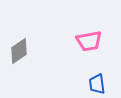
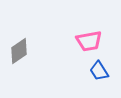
blue trapezoid: moved 2 px right, 13 px up; rotated 25 degrees counterclockwise
